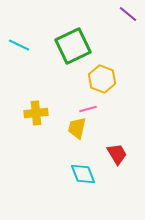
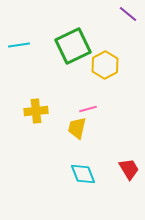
cyan line: rotated 35 degrees counterclockwise
yellow hexagon: moved 3 px right, 14 px up; rotated 12 degrees clockwise
yellow cross: moved 2 px up
red trapezoid: moved 12 px right, 15 px down
